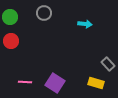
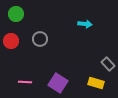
gray circle: moved 4 px left, 26 px down
green circle: moved 6 px right, 3 px up
purple square: moved 3 px right
